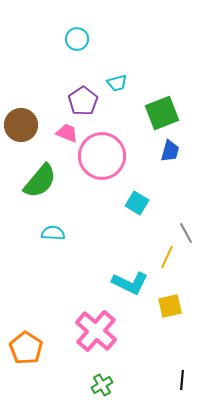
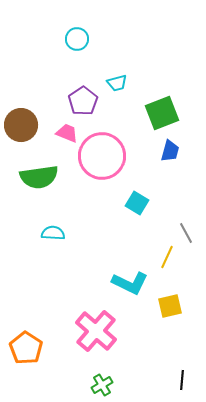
green semicircle: moved 1 px left, 4 px up; rotated 42 degrees clockwise
